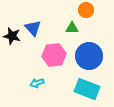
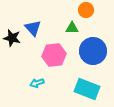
black star: moved 2 px down
blue circle: moved 4 px right, 5 px up
